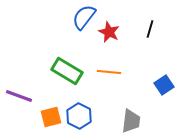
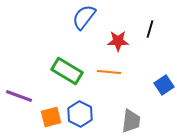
red star: moved 9 px right, 9 px down; rotated 25 degrees counterclockwise
blue hexagon: moved 1 px right, 2 px up
